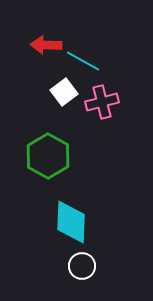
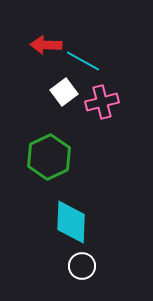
green hexagon: moved 1 px right, 1 px down; rotated 6 degrees clockwise
